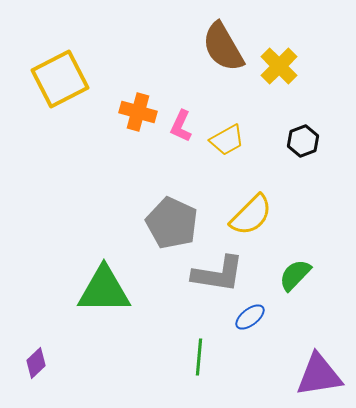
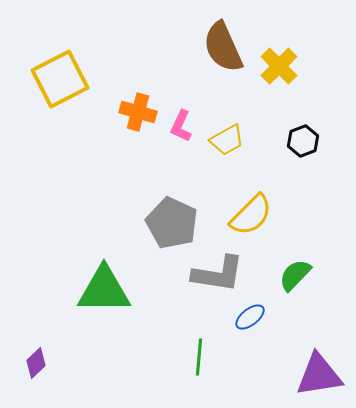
brown semicircle: rotated 6 degrees clockwise
